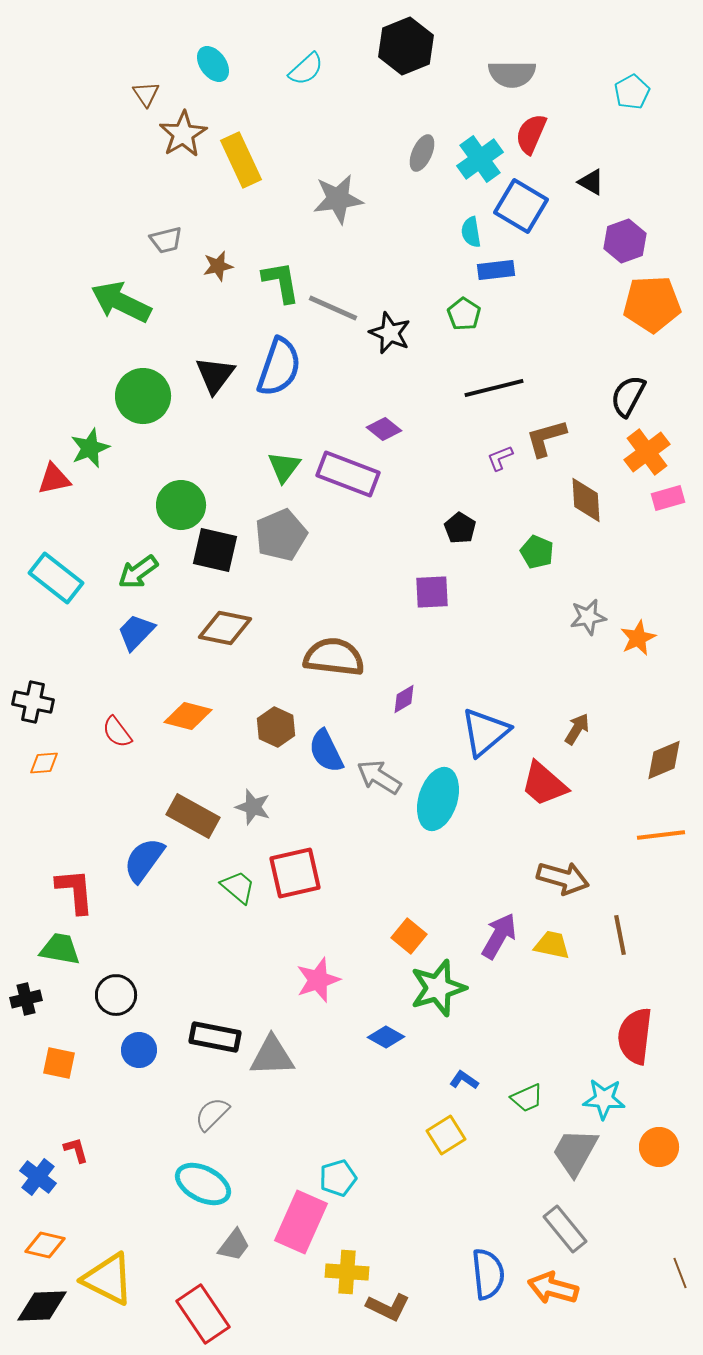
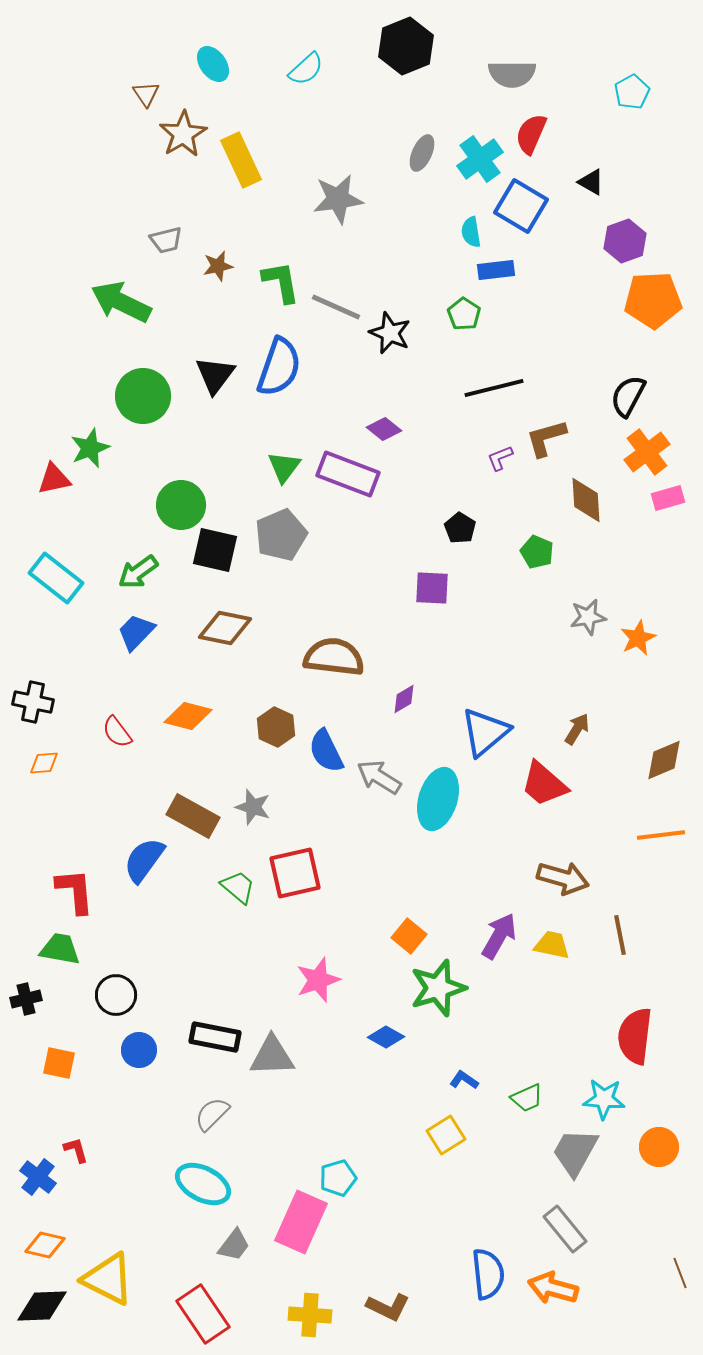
orange pentagon at (652, 304): moved 1 px right, 4 px up
gray line at (333, 308): moved 3 px right, 1 px up
purple square at (432, 592): moved 4 px up; rotated 6 degrees clockwise
yellow cross at (347, 1272): moved 37 px left, 43 px down
